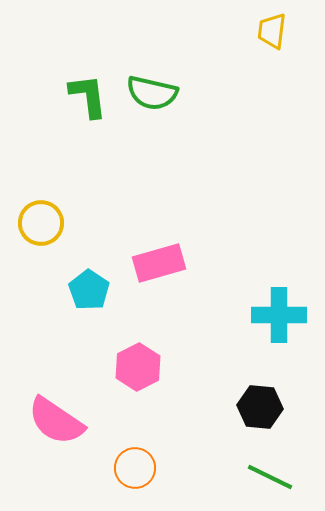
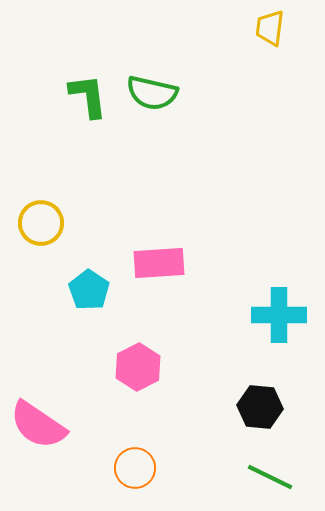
yellow trapezoid: moved 2 px left, 3 px up
pink rectangle: rotated 12 degrees clockwise
pink semicircle: moved 18 px left, 4 px down
